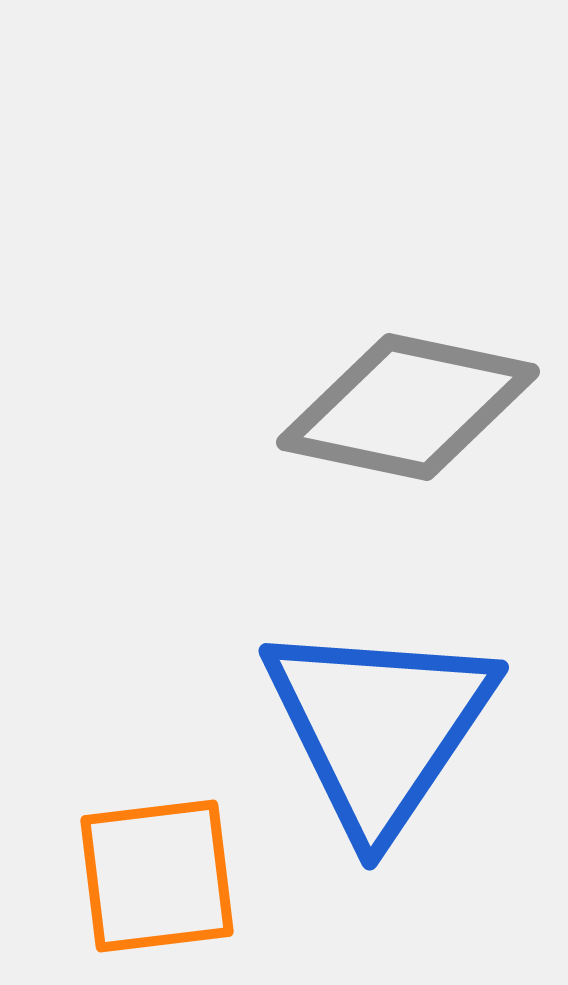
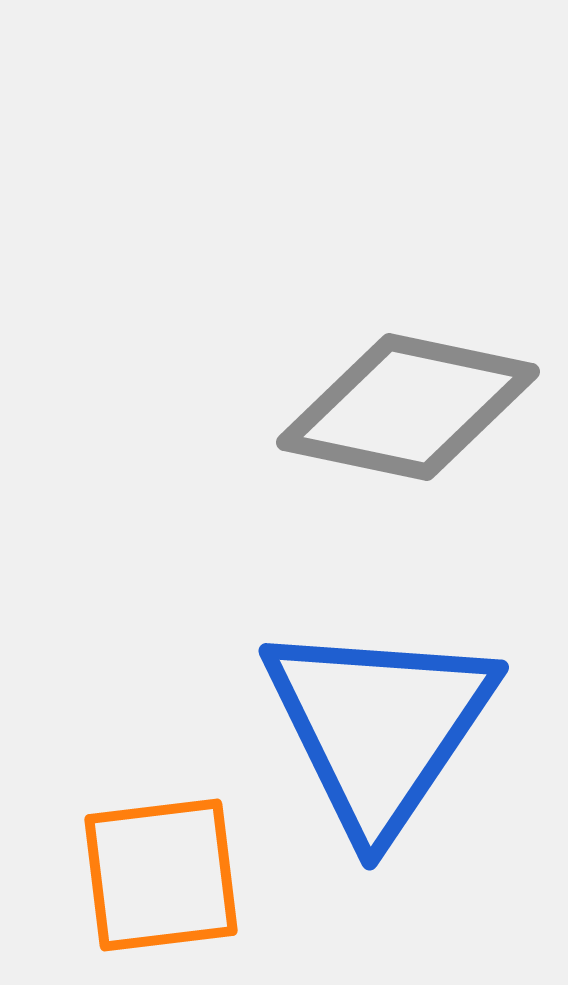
orange square: moved 4 px right, 1 px up
